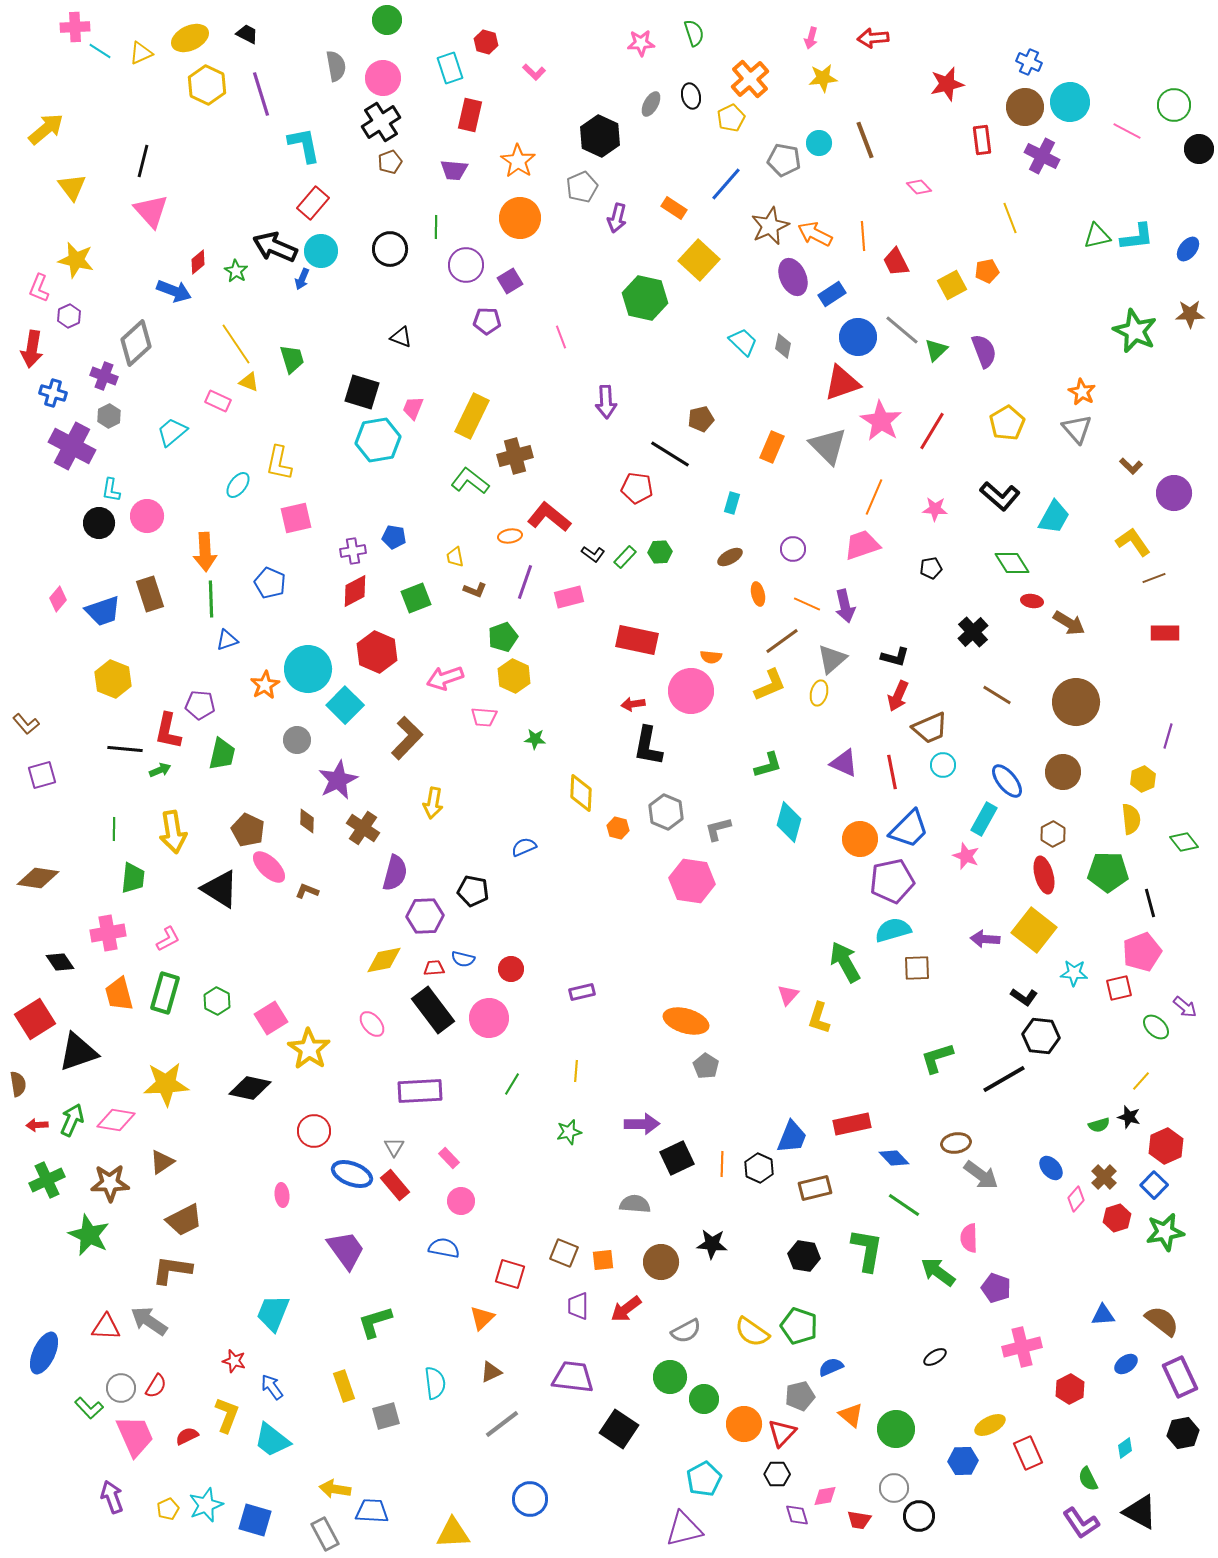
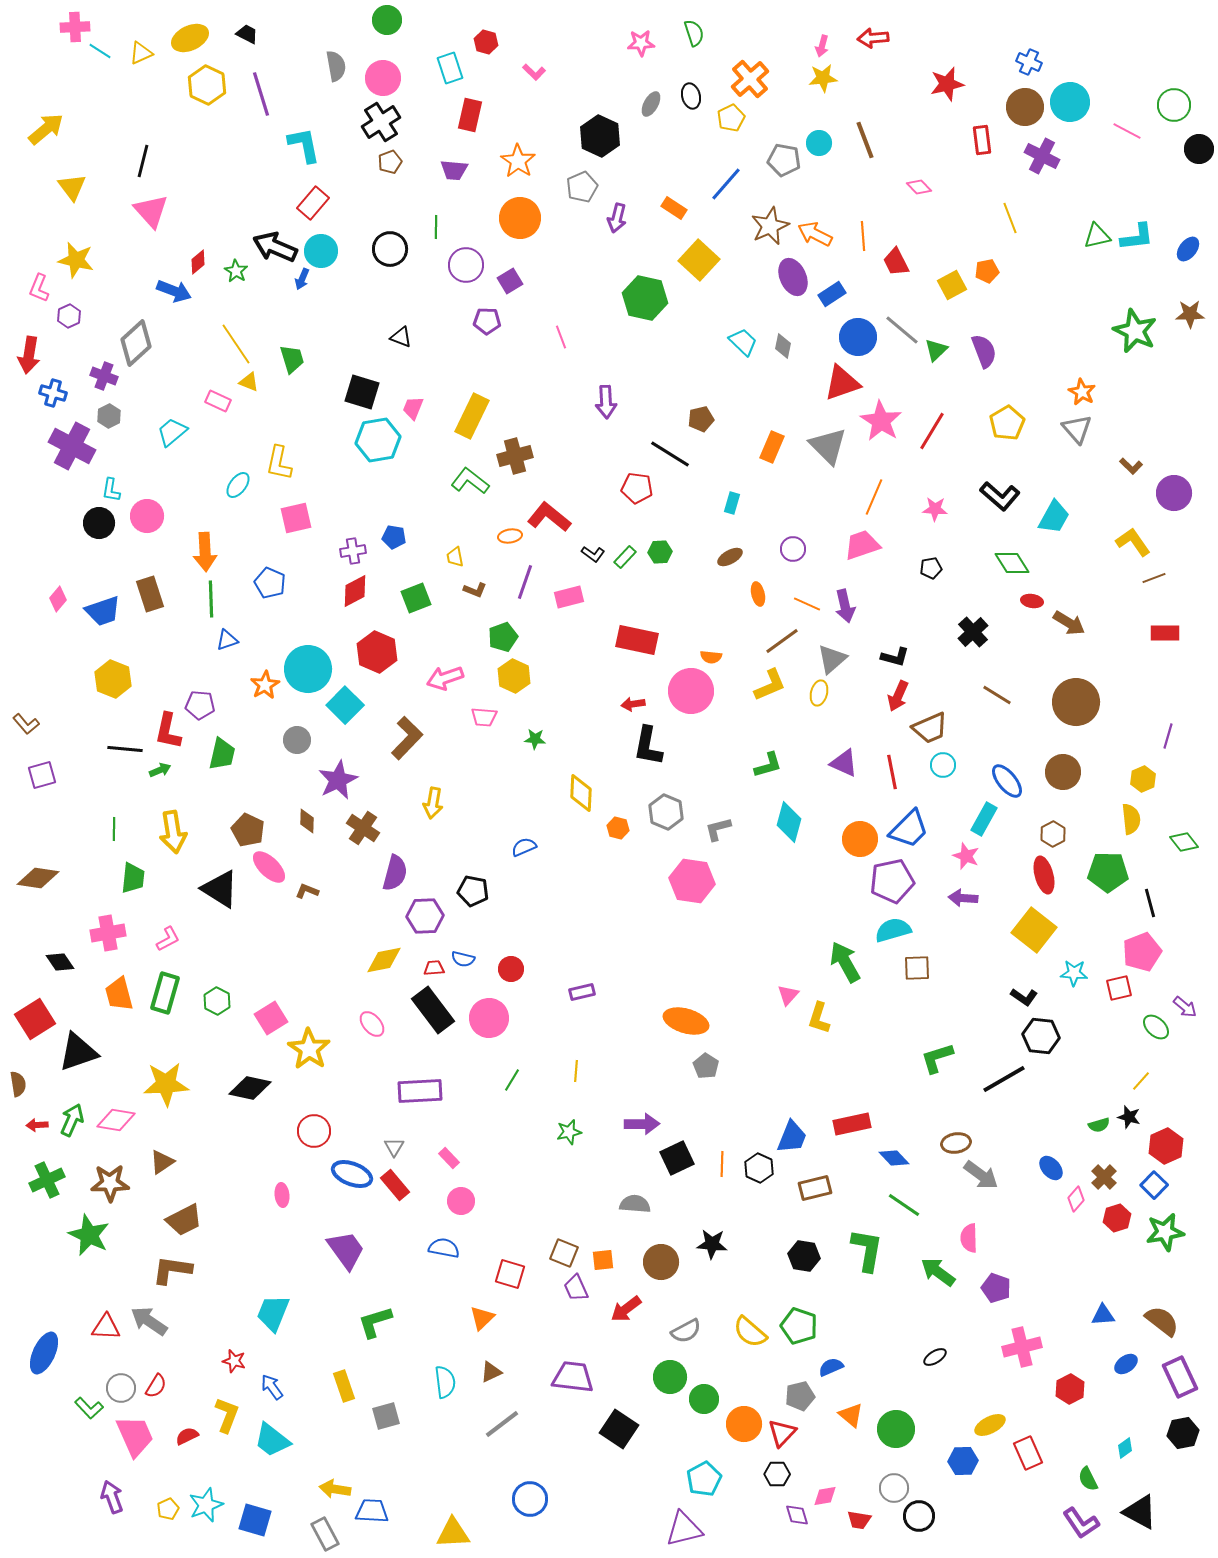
pink arrow at (811, 38): moved 11 px right, 8 px down
red arrow at (32, 349): moved 3 px left, 6 px down
purple arrow at (985, 939): moved 22 px left, 41 px up
green line at (512, 1084): moved 4 px up
purple trapezoid at (578, 1306): moved 2 px left, 18 px up; rotated 24 degrees counterclockwise
yellow semicircle at (752, 1332): moved 2 px left; rotated 6 degrees clockwise
cyan semicircle at (435, 1383): moved 10 px right, 1 px up
